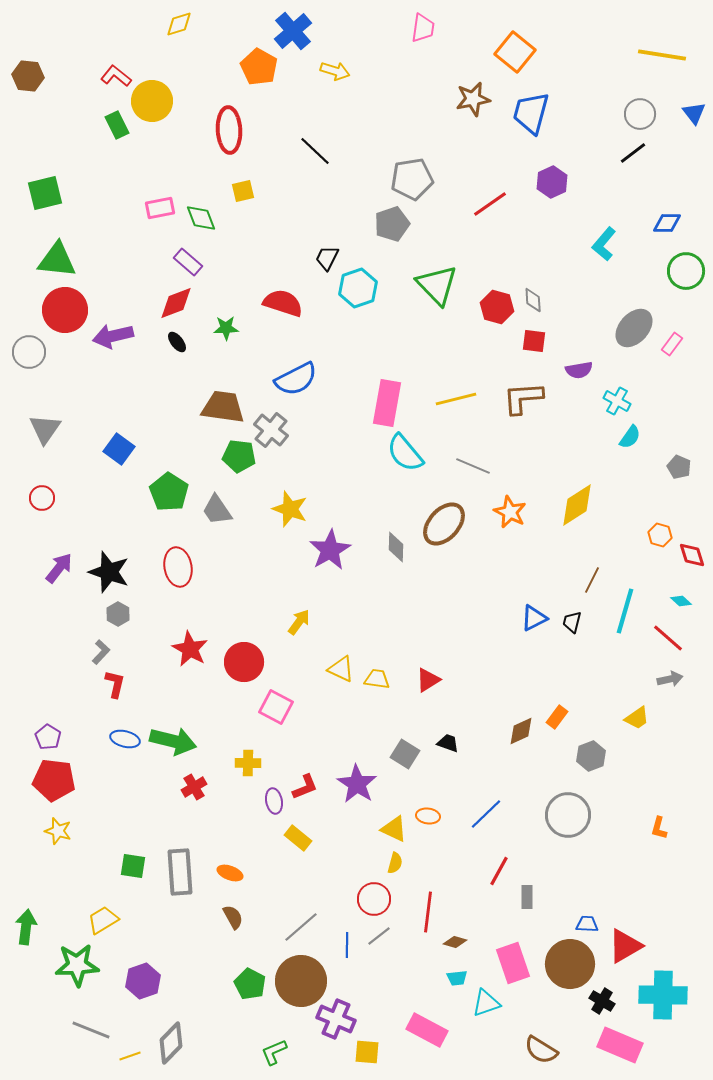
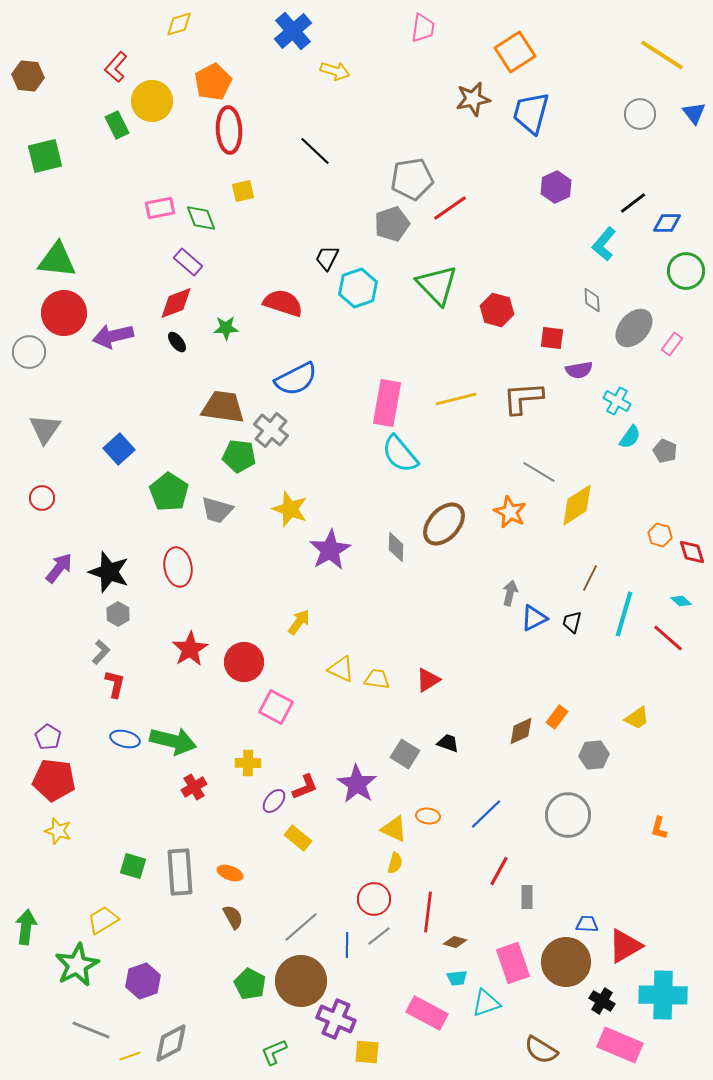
orange square at (515, 52): rotated 18 degrees clockwise
yellow line at (662, 55): rotated 24 degrees clockwise
orange pentagon at (259, 67): moved 46 px left, 15 px down; rotated 15 degrees clockwise
red L-shape at (116, 76): moved 9 px up; rotated 88 degrees counterclockwise
black line at (633, 153): moved 50 px down
purple hexagon at (552, 182): moved 4 px right, 5 px down
green square at (45, 193): moved 37 px up
red line at (490, 204): moved 40 px left, 4 px down
gray diamond at (533, 300): moved 59 px right
red hexagon at (497, 307): moved 3 px down
red circle at (65, 310): moved 1 px left, 3 px down
red square at (534, 341): moved 18 px right, 3 px up
blue square at (119, 449): rotated 12 degrees clockwise
cyan semicircle at (405, 453): moved 5 px left, 1 px down
gray line at (473, 466): moved 66 px right, 6 px down; rotated 8 degrees clockwise
gray pentagon at (679, 467): moved 14 px left, 16 px up
gray trapezoid at (217, 510): rotated 40 degrees counterclockwise
red diamond at (692, 555): moved 3 px up
brown line at (592, 580): moved 2 px left, 2 px up
cyan line at (625, 611): moved 1 px left, 3 px down
red star at (190, 649): rotated 12 degrees clockwise
gray arrow at (670, 679): moved 160 px left, 86 px up; rotated 65 degrees counterclockwise
gray hexagon at (591, 756): moved 3 px right, 1 px up; rotated 16 degrees clockwise
purple ellipse at (274, 801): rotated 50 degrees clockwise
green square at (133, 866): rotated 8 degrees clockwise
brown circle at (570, 964): moved 4 px left, 2 px up
green star at (77, 965): rotated 24 degrees counterclockwise
pink rectangle at (427, 1030): moved 17 px up
gray diamond at (171, 1043): rotated 18 degrees clockwise
